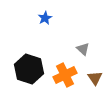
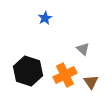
black hexagon: moved 1 px left, 2 px down
brown triangle: moved 4 px left, 4 px down
